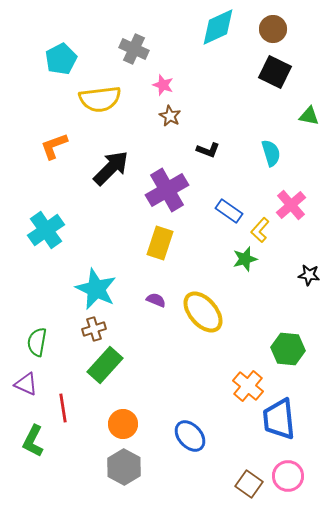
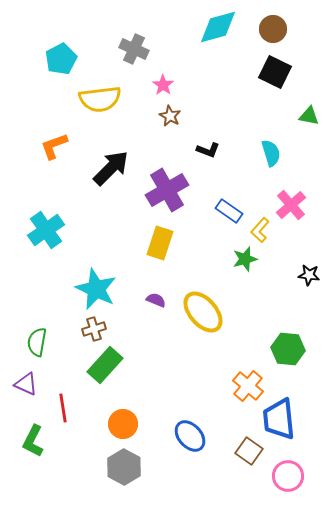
cyan diamond: rotated 9 degrees clockwise
pink star: rotated 15 degrees clockwise
brown square: moved 33 px up
